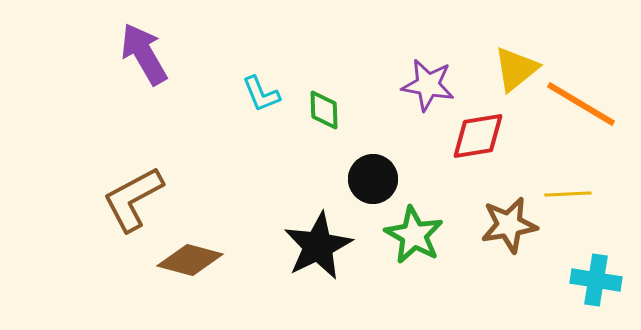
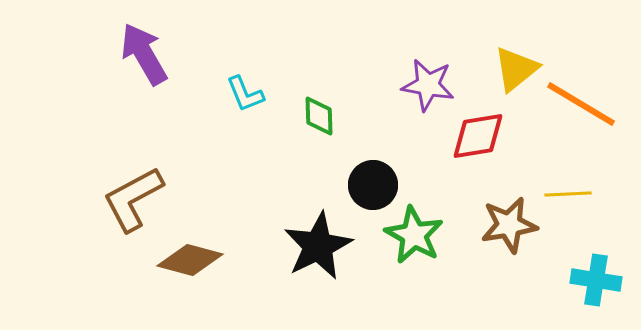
cyan L-shape: moved 16 px left
green diamond: moved 5 px left, 6 px down
black circle: moved 6 px down
